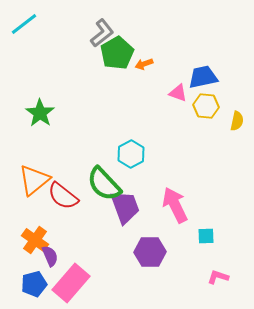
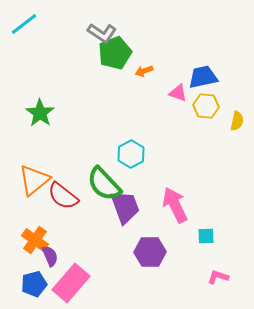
gray L-shape: rotated 72 degrees clockwise
green pentagon: moved 2 px left; rotated 8 degrees clockwise
orange arrow: moved 7 px down
